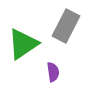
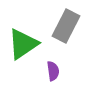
purple semicircle: moved 1 px up
